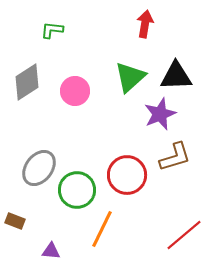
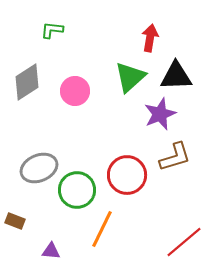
red arrow: moved 5 px right, 14 px down
gray ellipse: rotated 30 degrees clockwise
red line: moved 7 px down
